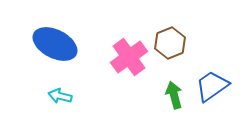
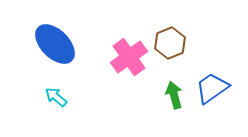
blue ellipse: rotated 18 degrees clockwise
blue trapezoid: moved 2 px down
cyan arrow: moved 4 px left, 1 px down; rotated 25 degrees clockwise
